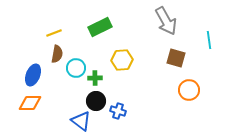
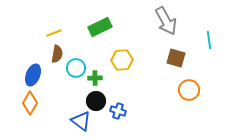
orange diamond: rotated 60 degrees counterclockwise
